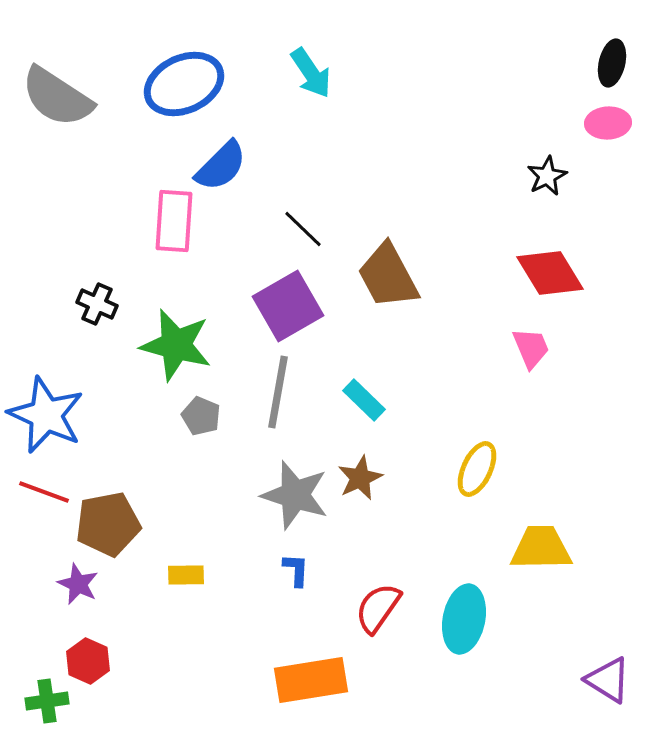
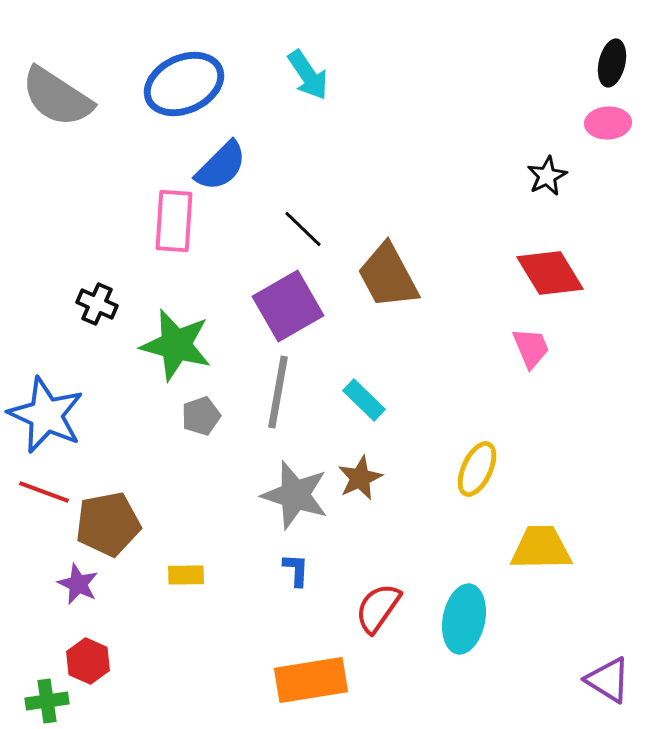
cyan arrow: moved 3 px left, 2 px down
gray pentagon: rotated 30 degrees clockwise
